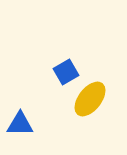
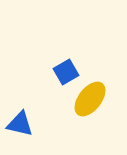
blue triangle: rotated 12 degrees clockwise
